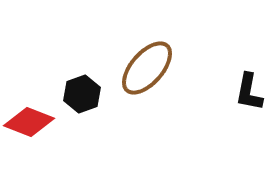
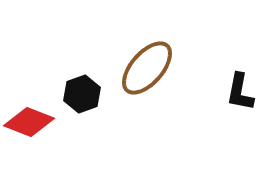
black L-shape: moved 9 px left
